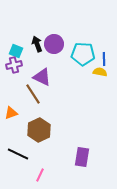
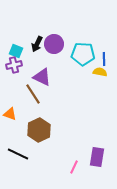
black arrow: rotated 133 degrees counterclockwise
orange triangle: moved 1 px left, 1 px down; rotated 40 degrees clockwise
purple rectangle: moved 15 px right
pink line: moved 34 px right, 8 px up
